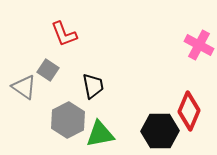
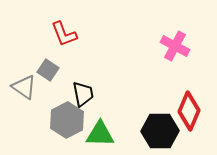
pink cross: moved 24 px left, 1 px down
black trapezoid: moved 10 px left, 8 px down
gray hexagon: moved 1 px left
green triangle: rotated 12 degrees clockwise
